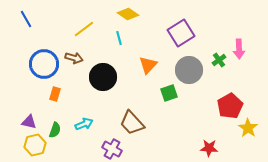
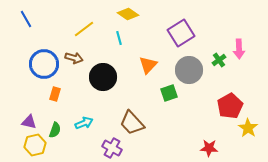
cyan arrow: moved 1 px up
purple cross: moved 1 px up
